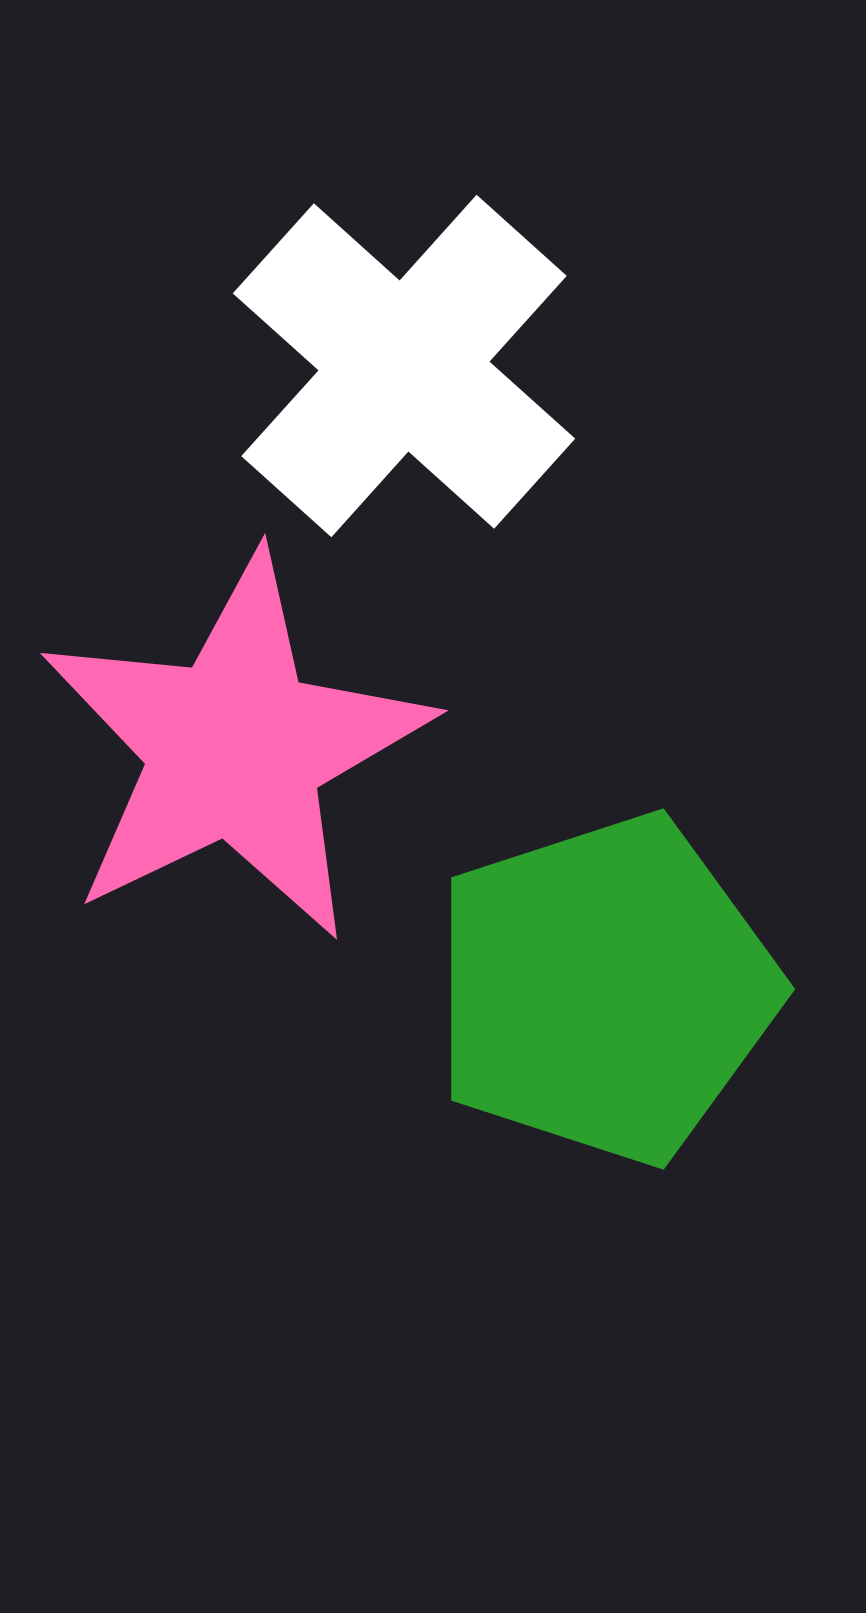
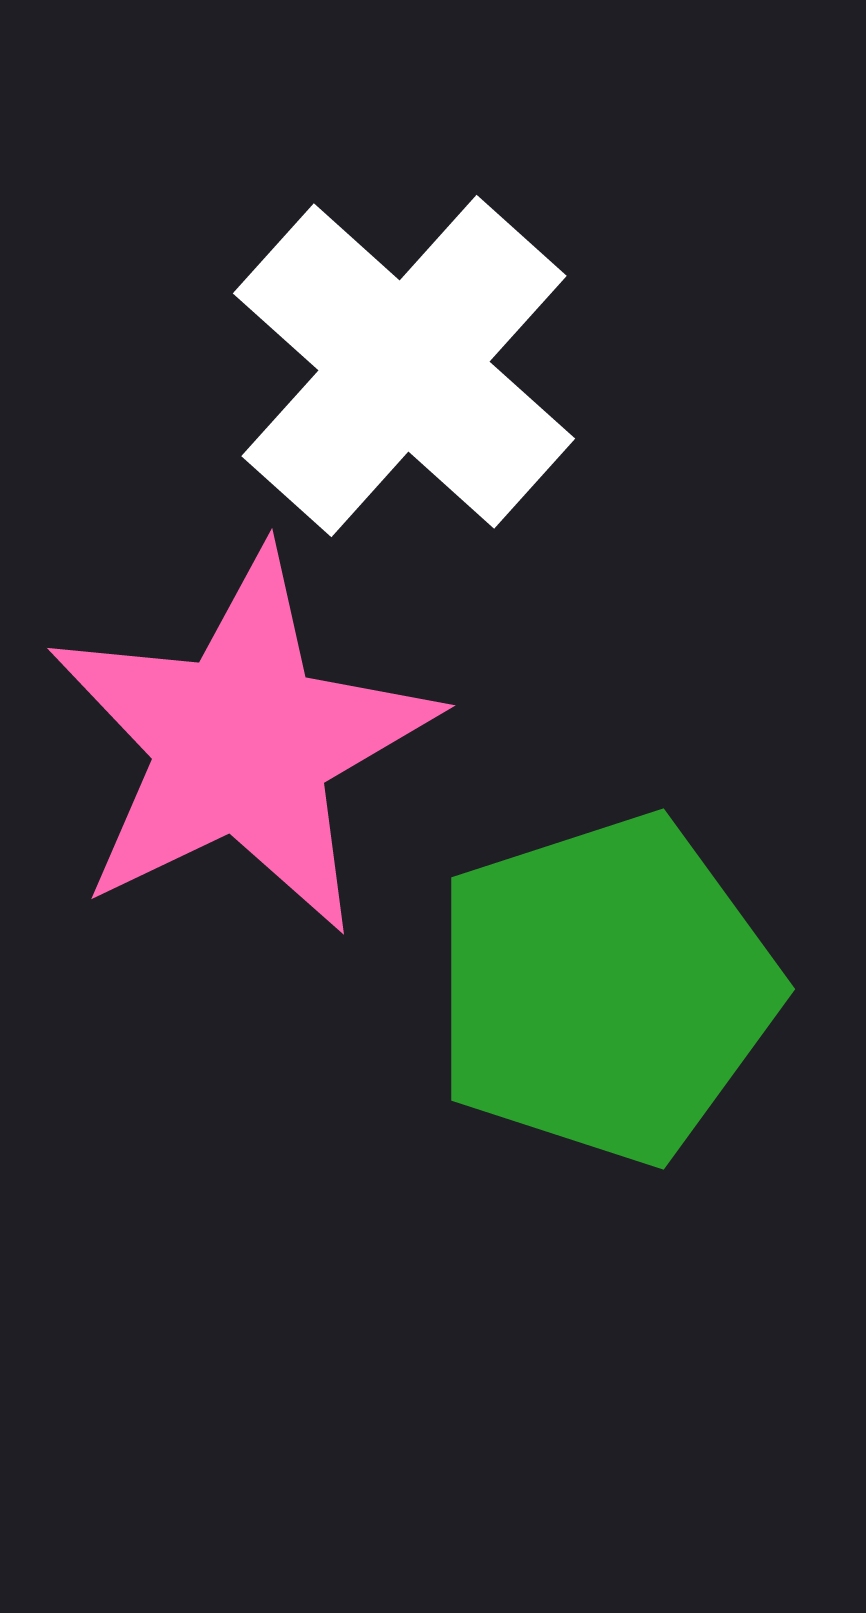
pink star: moved 7 px right, 5 px up
